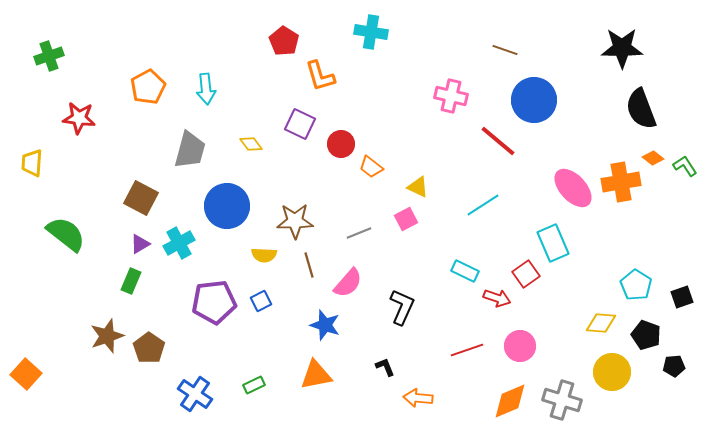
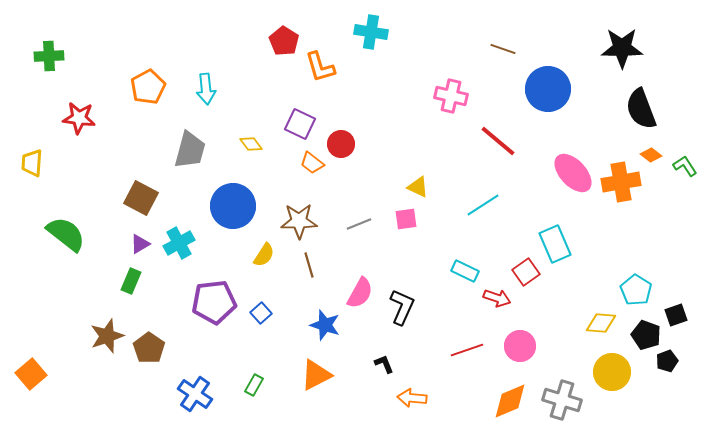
brown line at (505, 50): moved 2 px left, 1 px up
green cross at (49, 56): rotated 16 degrees clockwise
orange L-shape at (320, 76): moved 9 px up
blue circle at (534, 100): moved 14 px right, 11 px up
orange diamond at (653, 158): moved 2 px left, 3 px up
orange trapezoid at (371, 167): moved 59 px left, 4 px up
pink ellipse at (573, 188): moved 15 px up
blue circle at (227, 206): moved 6 px right
pink square at (406, 219): rotated 20 degrees clockwise
brown star at (295, 221): moved 4 px right
gray line at (359, 233): moved 9 px up
cyan rectangle at (553, 243): moved 2 px right, 1 px down
yellow semicircle at (264, 255): rotated 60 degrees counterclockwise
red square at (526, 274): moved 2 px up
pink semicircle at (348, 283): moved 12 px right, 10 px down; rotated 12 degrees counterclockwise
cyan pentagon at (636, 285): moved 5 px down
black square at (682, 297): moved 6 px left, 18 px down
blue square at (261, 301): moved 12 px down; rotated 15 degrees counterclockwise
black pentagon at (674, 366): moved 7 px left, 5 px up; rotated 15 degrees counterclockwise
black L-shape at (385, 367): moved 1 px left, 3 px up
orange square at (26, 374): moved 5 px right; rotated 8 degrees clockwise
orange triangle at (316, 375): rotated 16 degrees counterclockwise
green rectangle at (254, 385): rotated 35 degrees counterclockwise
orange arrow at (418, 398): moved 6 px left
